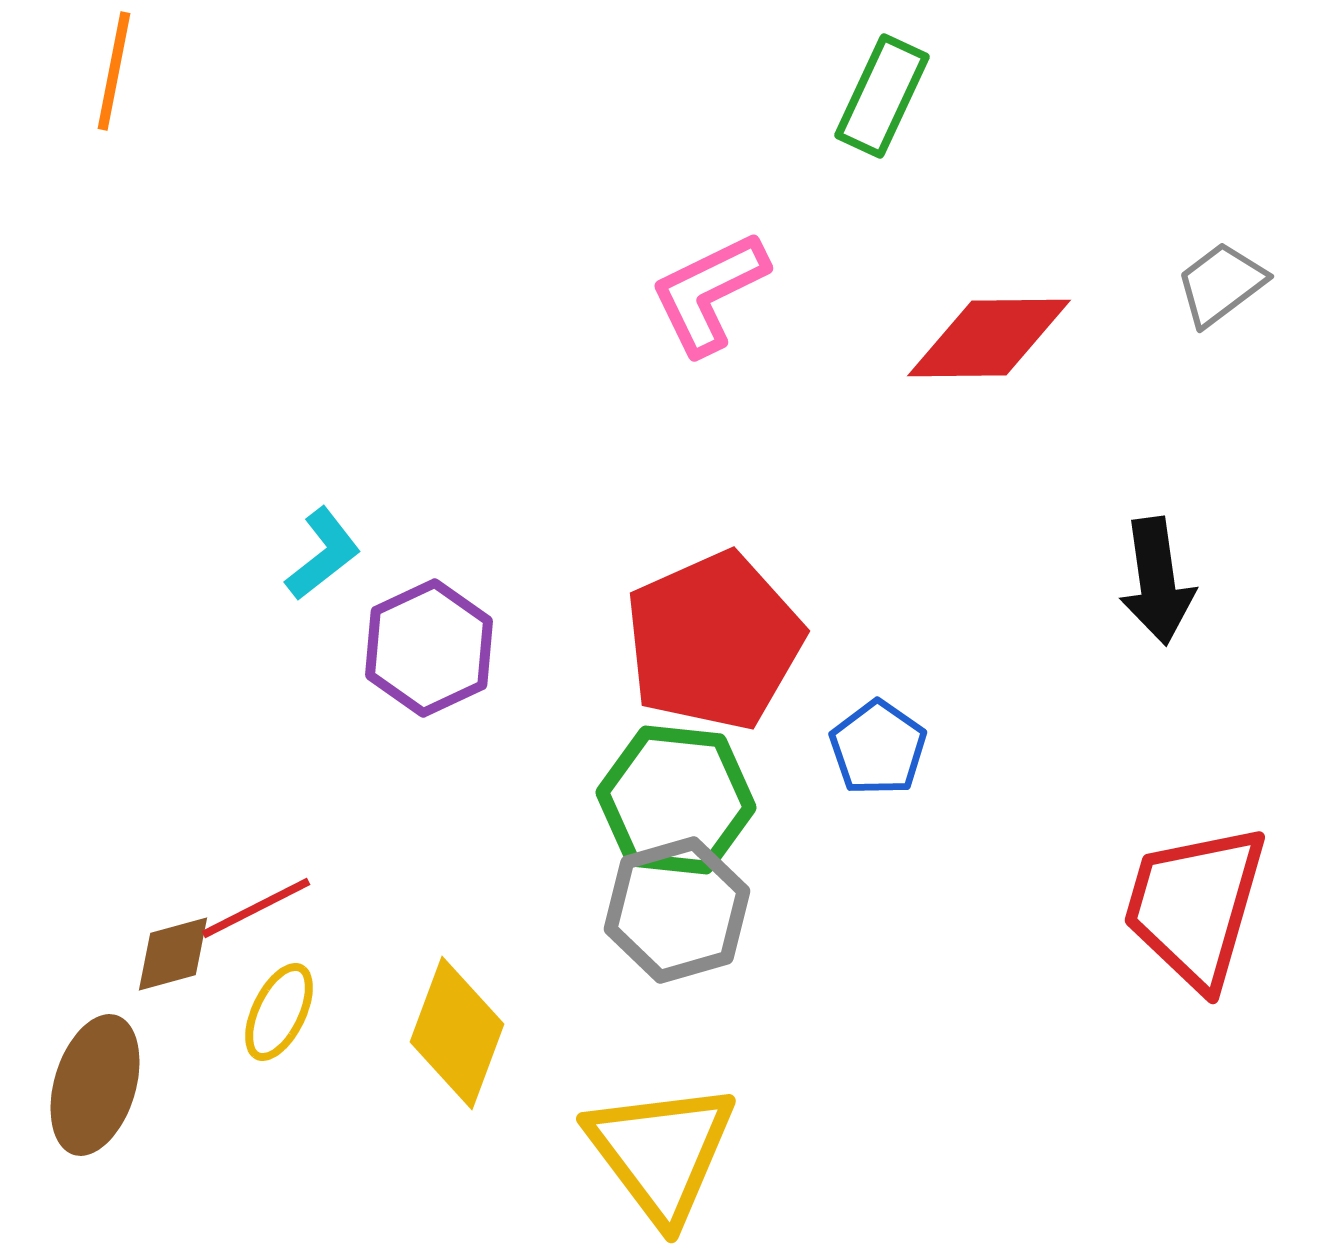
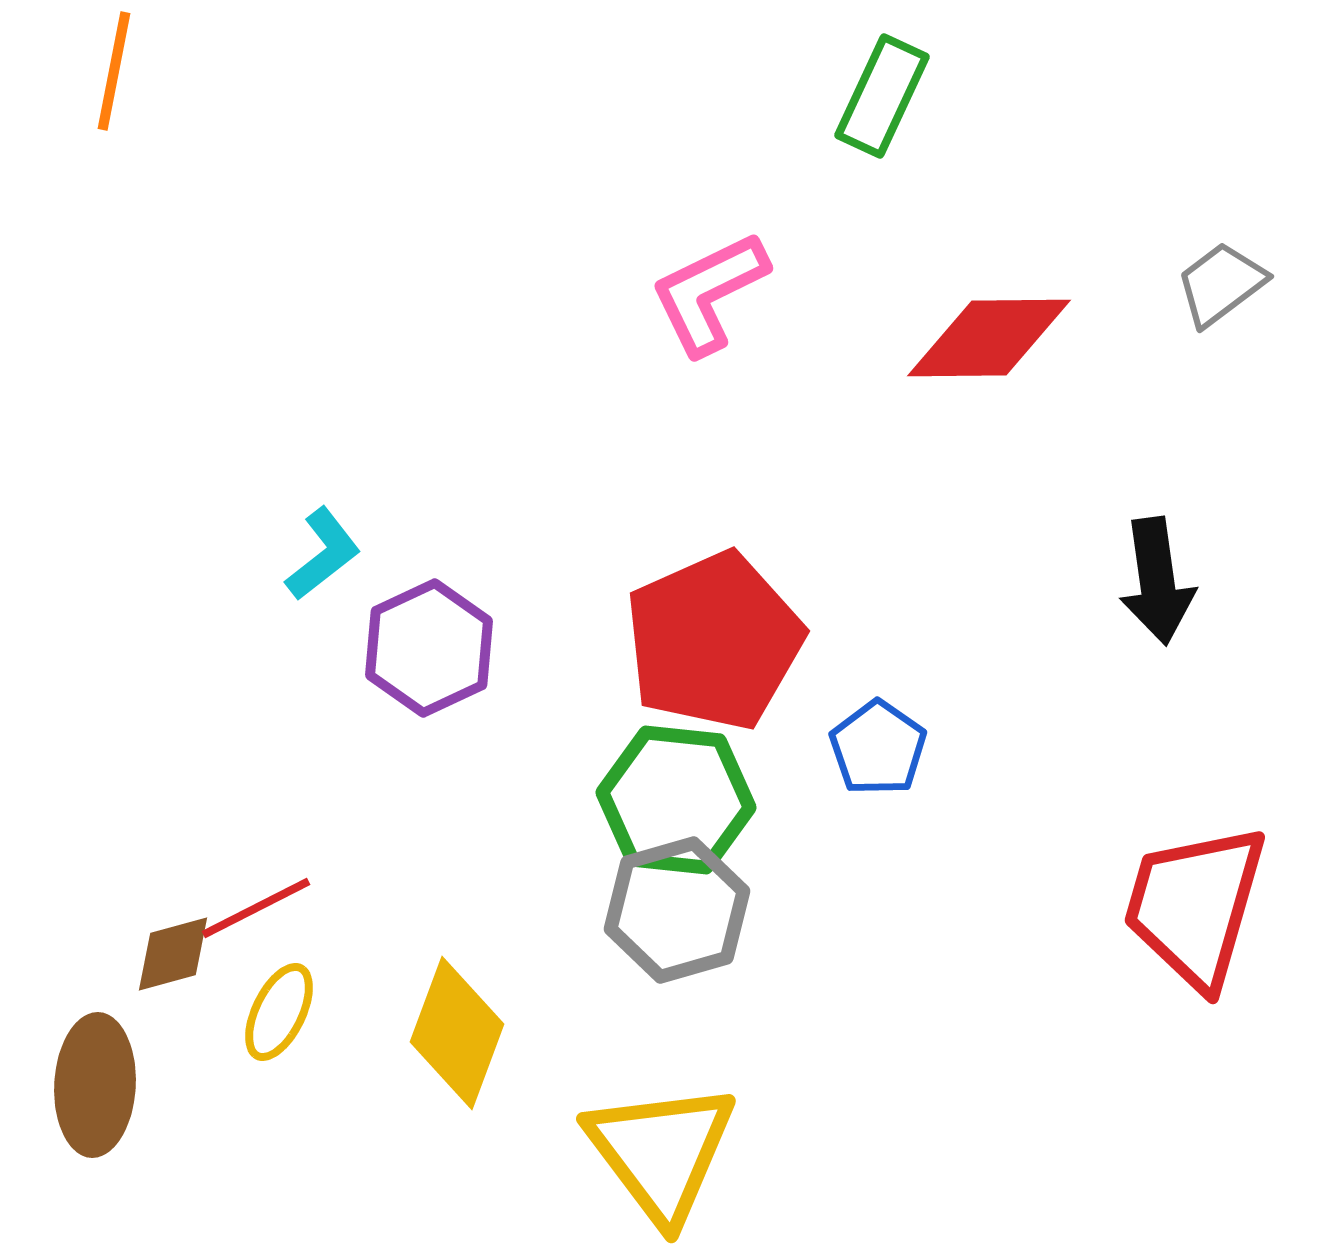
brown ellipse: rotated 14 degrees counterclockwise
